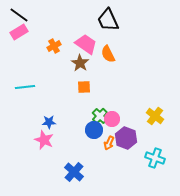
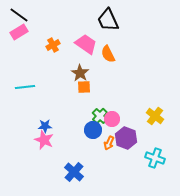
orange cross: moved 1 px left, 1 px up
brown star: moved 10 px down
blue star: moved 4 px left, 4 px down
blue circle: moved 1 px left
